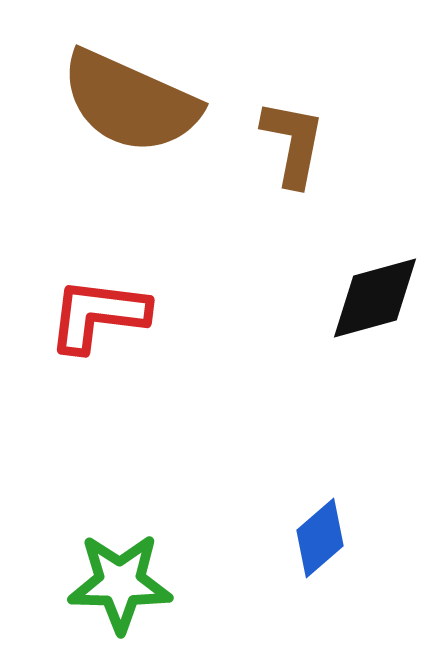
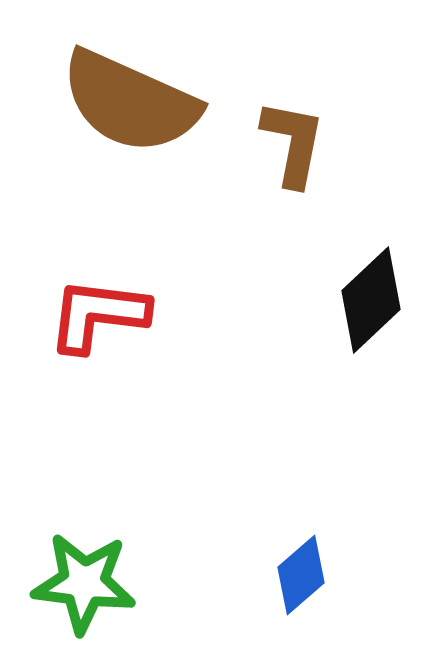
black diamond: moved 4 px left, 2 px down; rotated 28 degrees counterclockwise
blue diamond: moved 19 px left, 37 px down
green star: moved 36 px left; rotated 6 degrees clockwise
